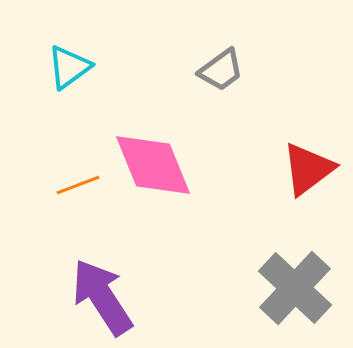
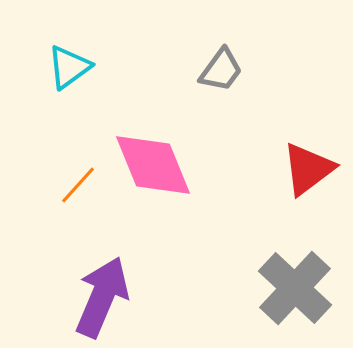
gray trapezoid: rotated 18 degrees counterclockwise
orange line: rotated 27 degrees counterclockwise
purple arrow: rotated 56 degrees clockwise
